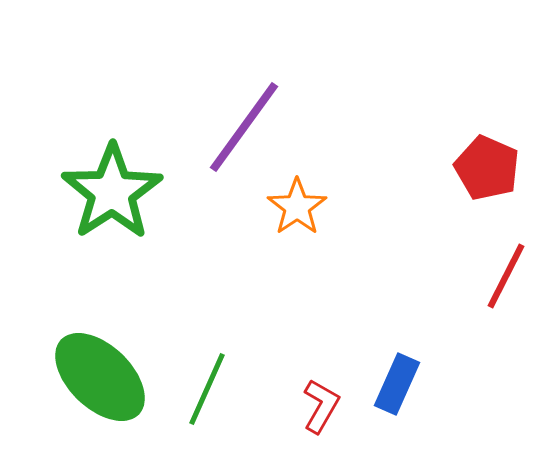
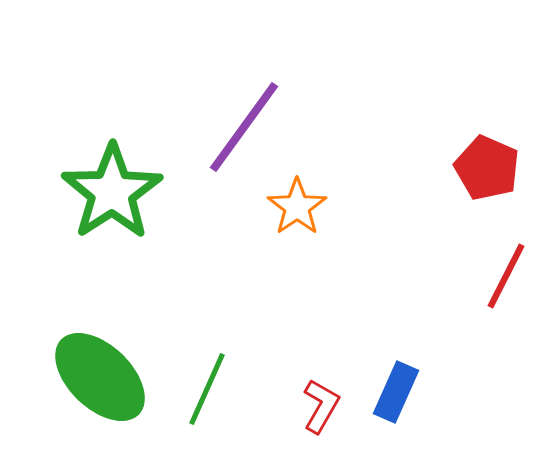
blue rectangle: moved 1 px left, 8 px down
